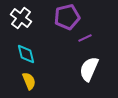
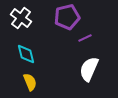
yellow semicircle: moved 1 px right, 1 px down
